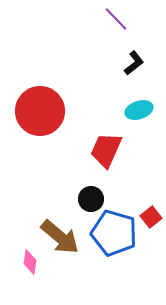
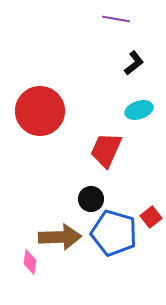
purple line: rotated 36 degrees counterclockwise
brown arrow: rotated 42 degrees counterclockwise
